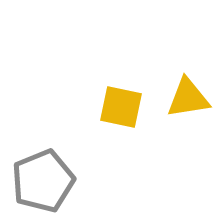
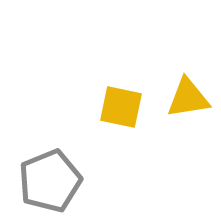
gray pentagon: moved 7 px right
